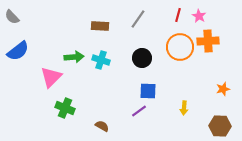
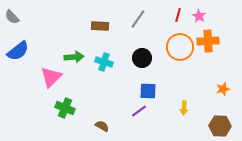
cyan cross: moved 3 px right, 2 px down
